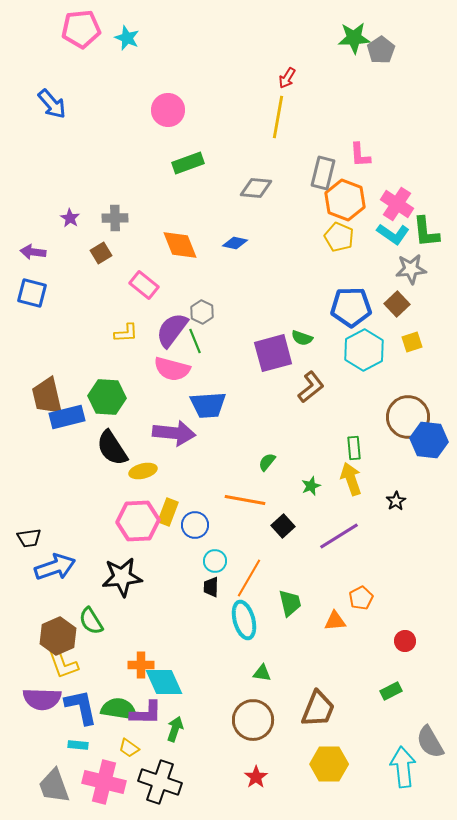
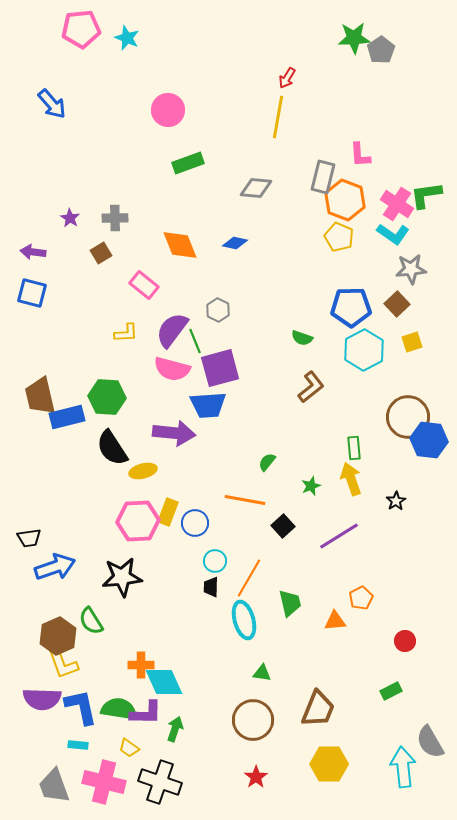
gray rectangle at (323, 173): moved 4 px down
green L-shape at (426, 232): moved 37 px up; rotated 88 degrees clockwise
gray hexagon at (202, 312): moved 16 px right, 2 px up
purple square at (273, 353): moved 53 px left, 15 px down
brown trapezoid at (47, 396): moved 7 px left
blue circle at (195, 525): moved 2 px up
